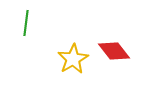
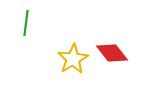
red diamond: moved 2 px left, 2 px down
